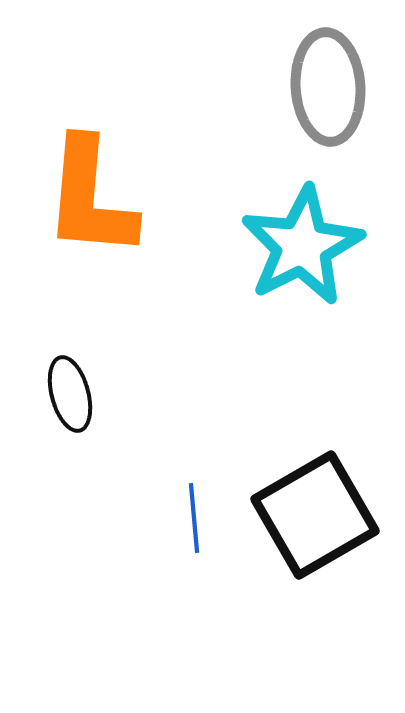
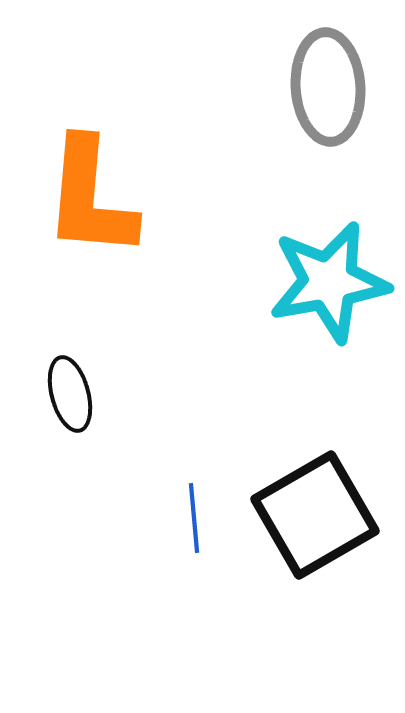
cyan star: moved 27 px right, 36 px down; rotated 17 degrees clockwise
